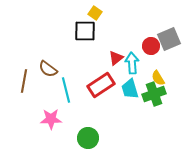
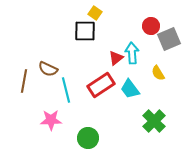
red circle: moved 20 px up
cyan arrow: moved 10 px up
brown semicircle: rotated 12 degrees counterclockwise
yellow semicircle: moved 5 px up
cyan trapezoid: rotated 20 degrees counterclockwise
green cross: moved 27 px down; rotated 25 degrees counterclockwise
pink star: moved 1 px down
